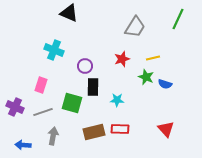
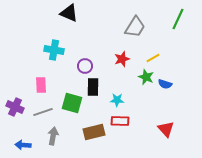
cyan cross: rotated 12 degrees counterclockwise
yellow line: rotated 16 degrees counterclockwise
pink rectangle: rotated 21 degrees counterclockwise
red rectangle: moved 8 px up
